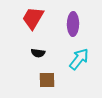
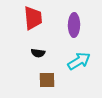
red trapezoid: rotated 145 degrees clockwise
purple ellipse: moved 1 px right, 1 px down
cyan arrow: moved 2 px down; rotated 20 degrees clockwise
